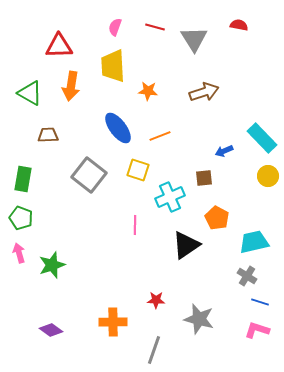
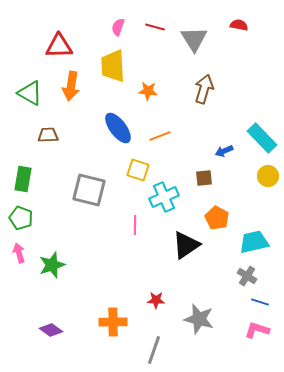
pink semicircle: moved 3 px right
brown arrow: moved 3 px up; rotated 56 degrees counterclockwise
gray square: moved 15 px down; rotated 24 degrees counterclockwise
cyan cross: moved 6 px left
